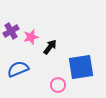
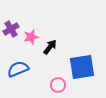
purple cross: moved 2 px up
blue square: moved 1 px right
